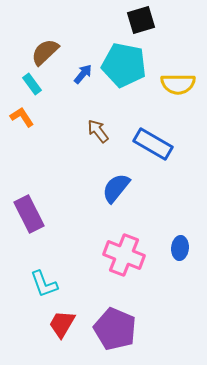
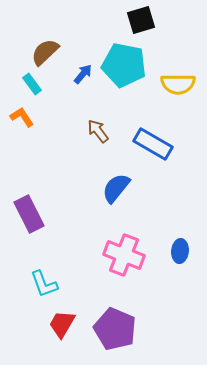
blue ellipse: moved 3 px down
